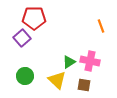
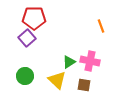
purple square: moved 5 px right
